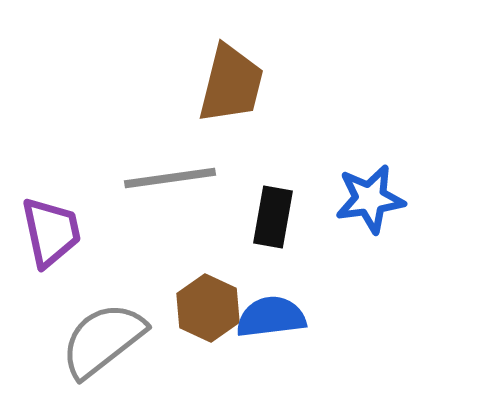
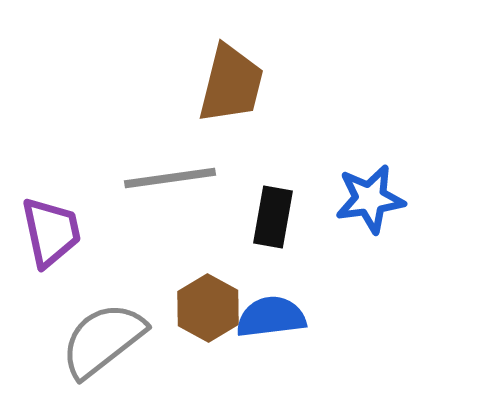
brown hexagon: rotated 4 degrees clockwise
